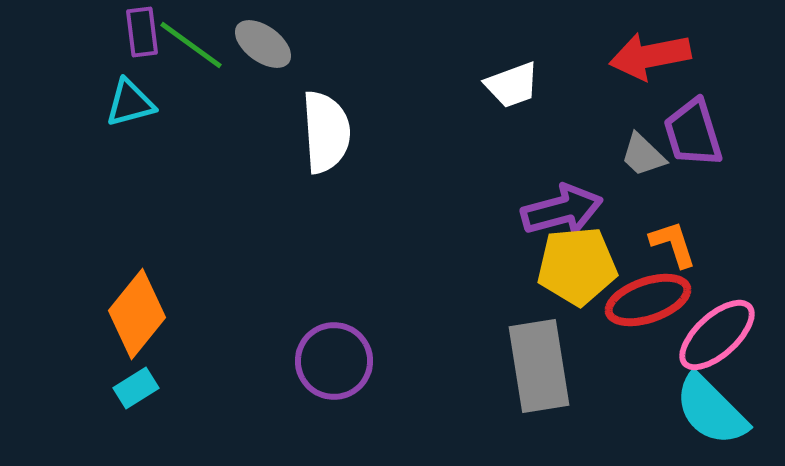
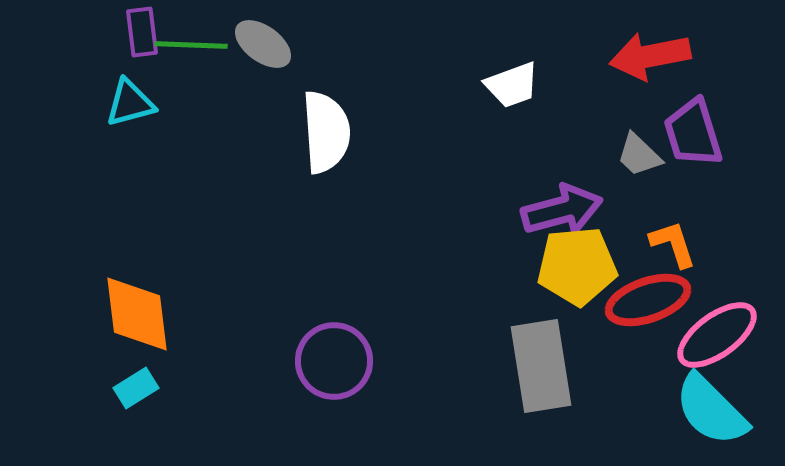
green line: rotated 34 degrees counterclockwise
gray trapezoid: moved 4 px left
orange diamond: rotated 46 degrees counterclockwise
pink ellipse: rotated 6 degrees clockwise
gray rectangle: moved 2 px right
